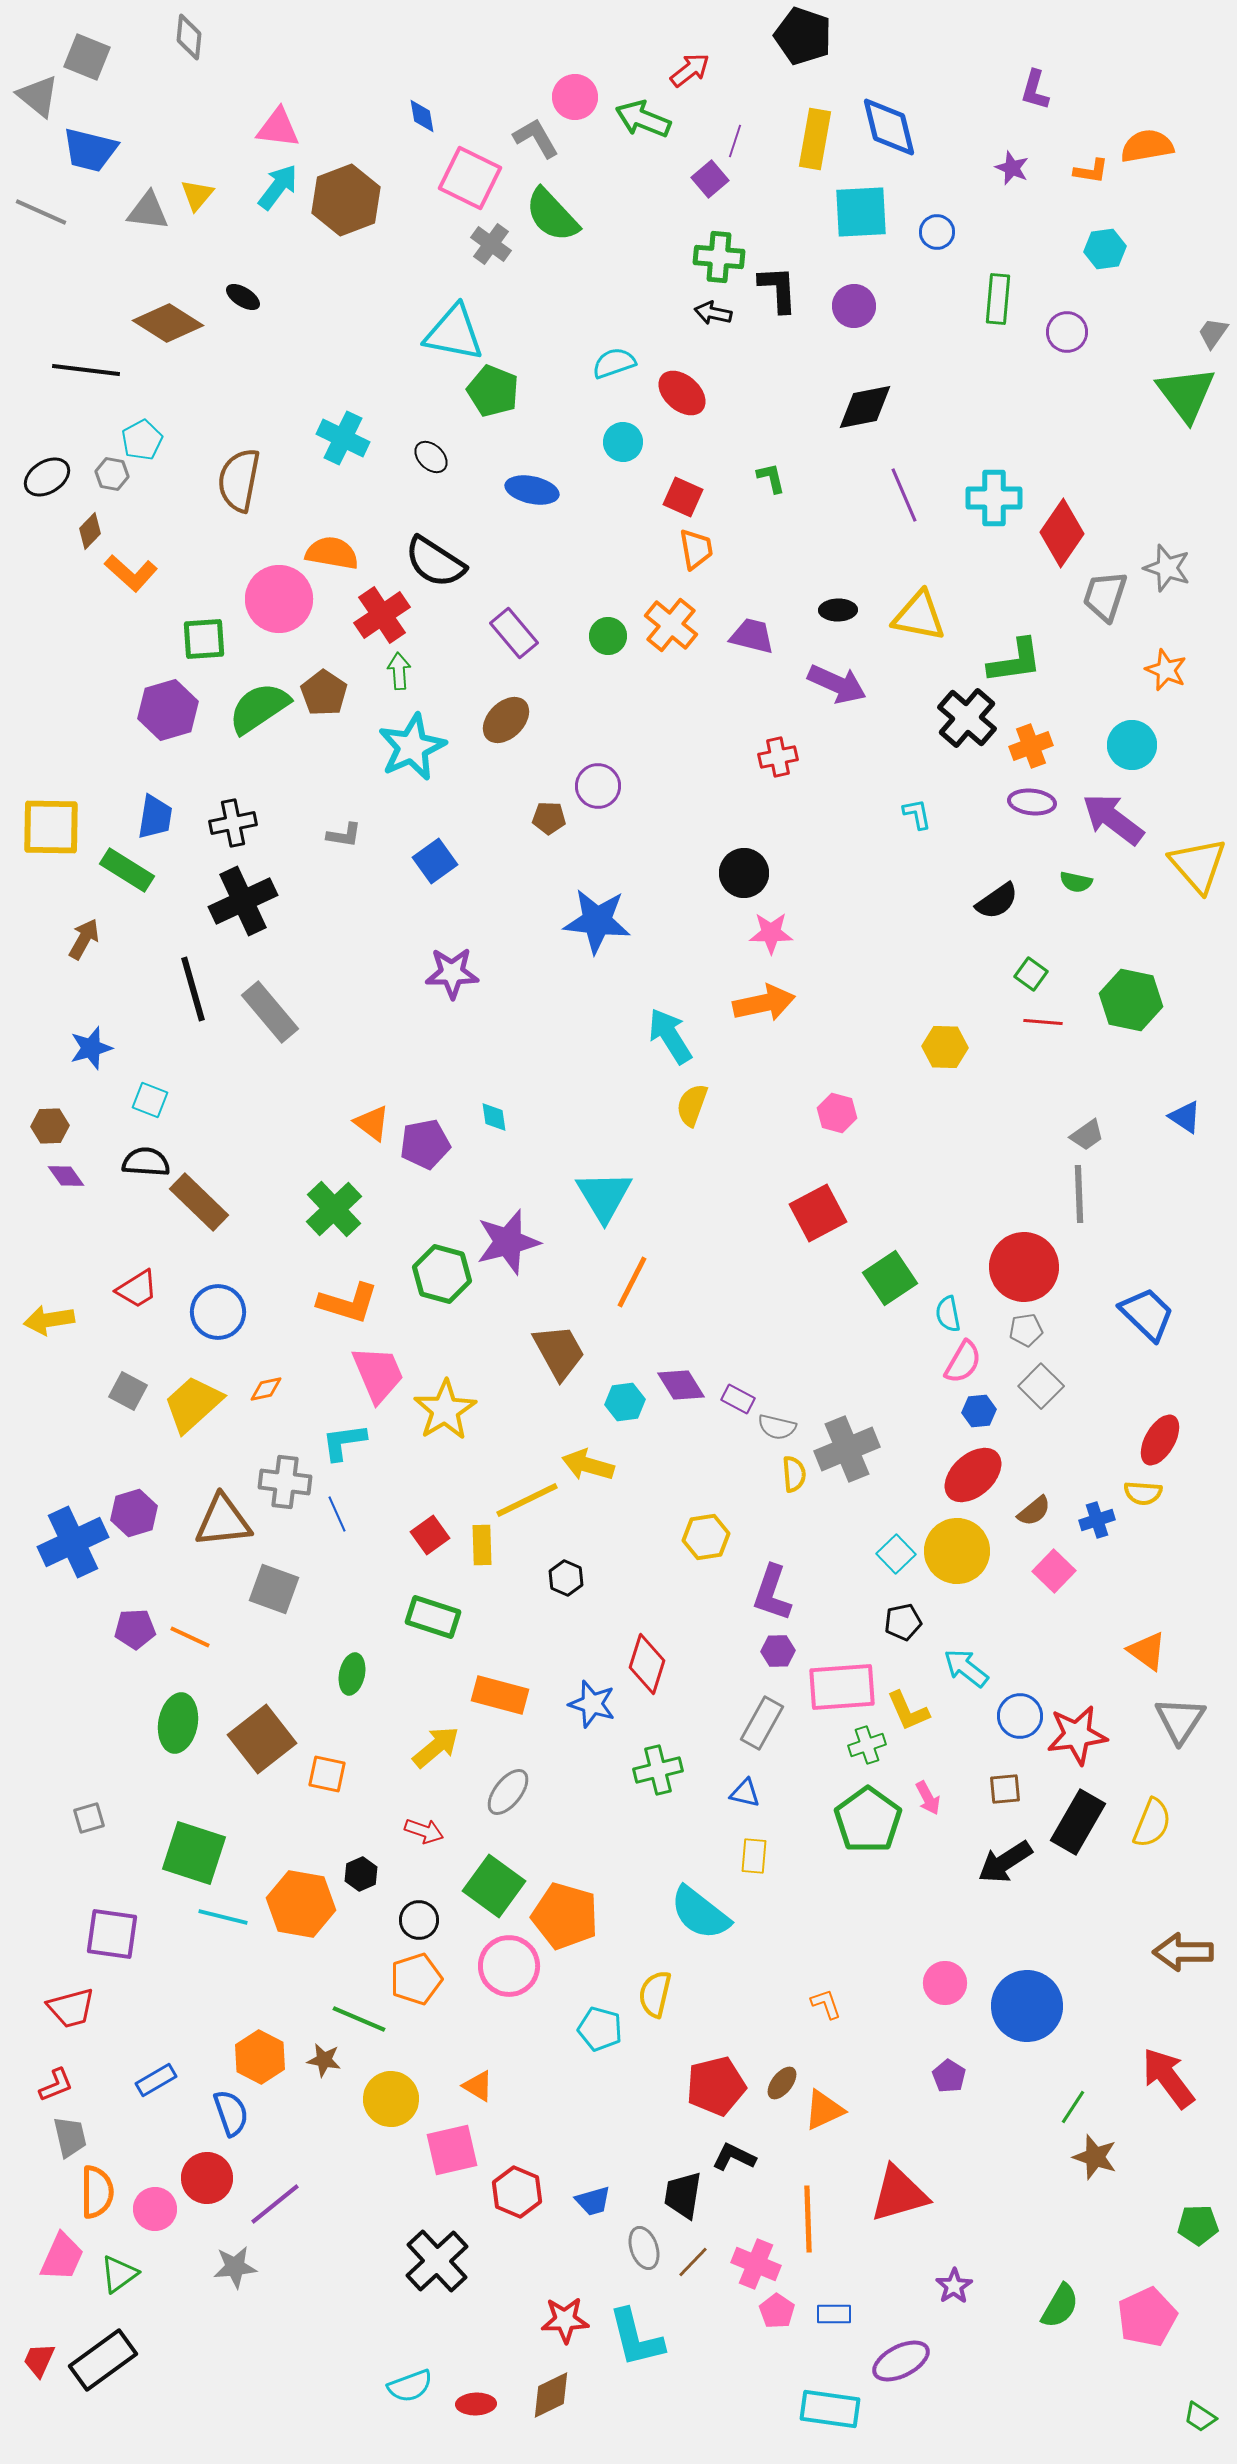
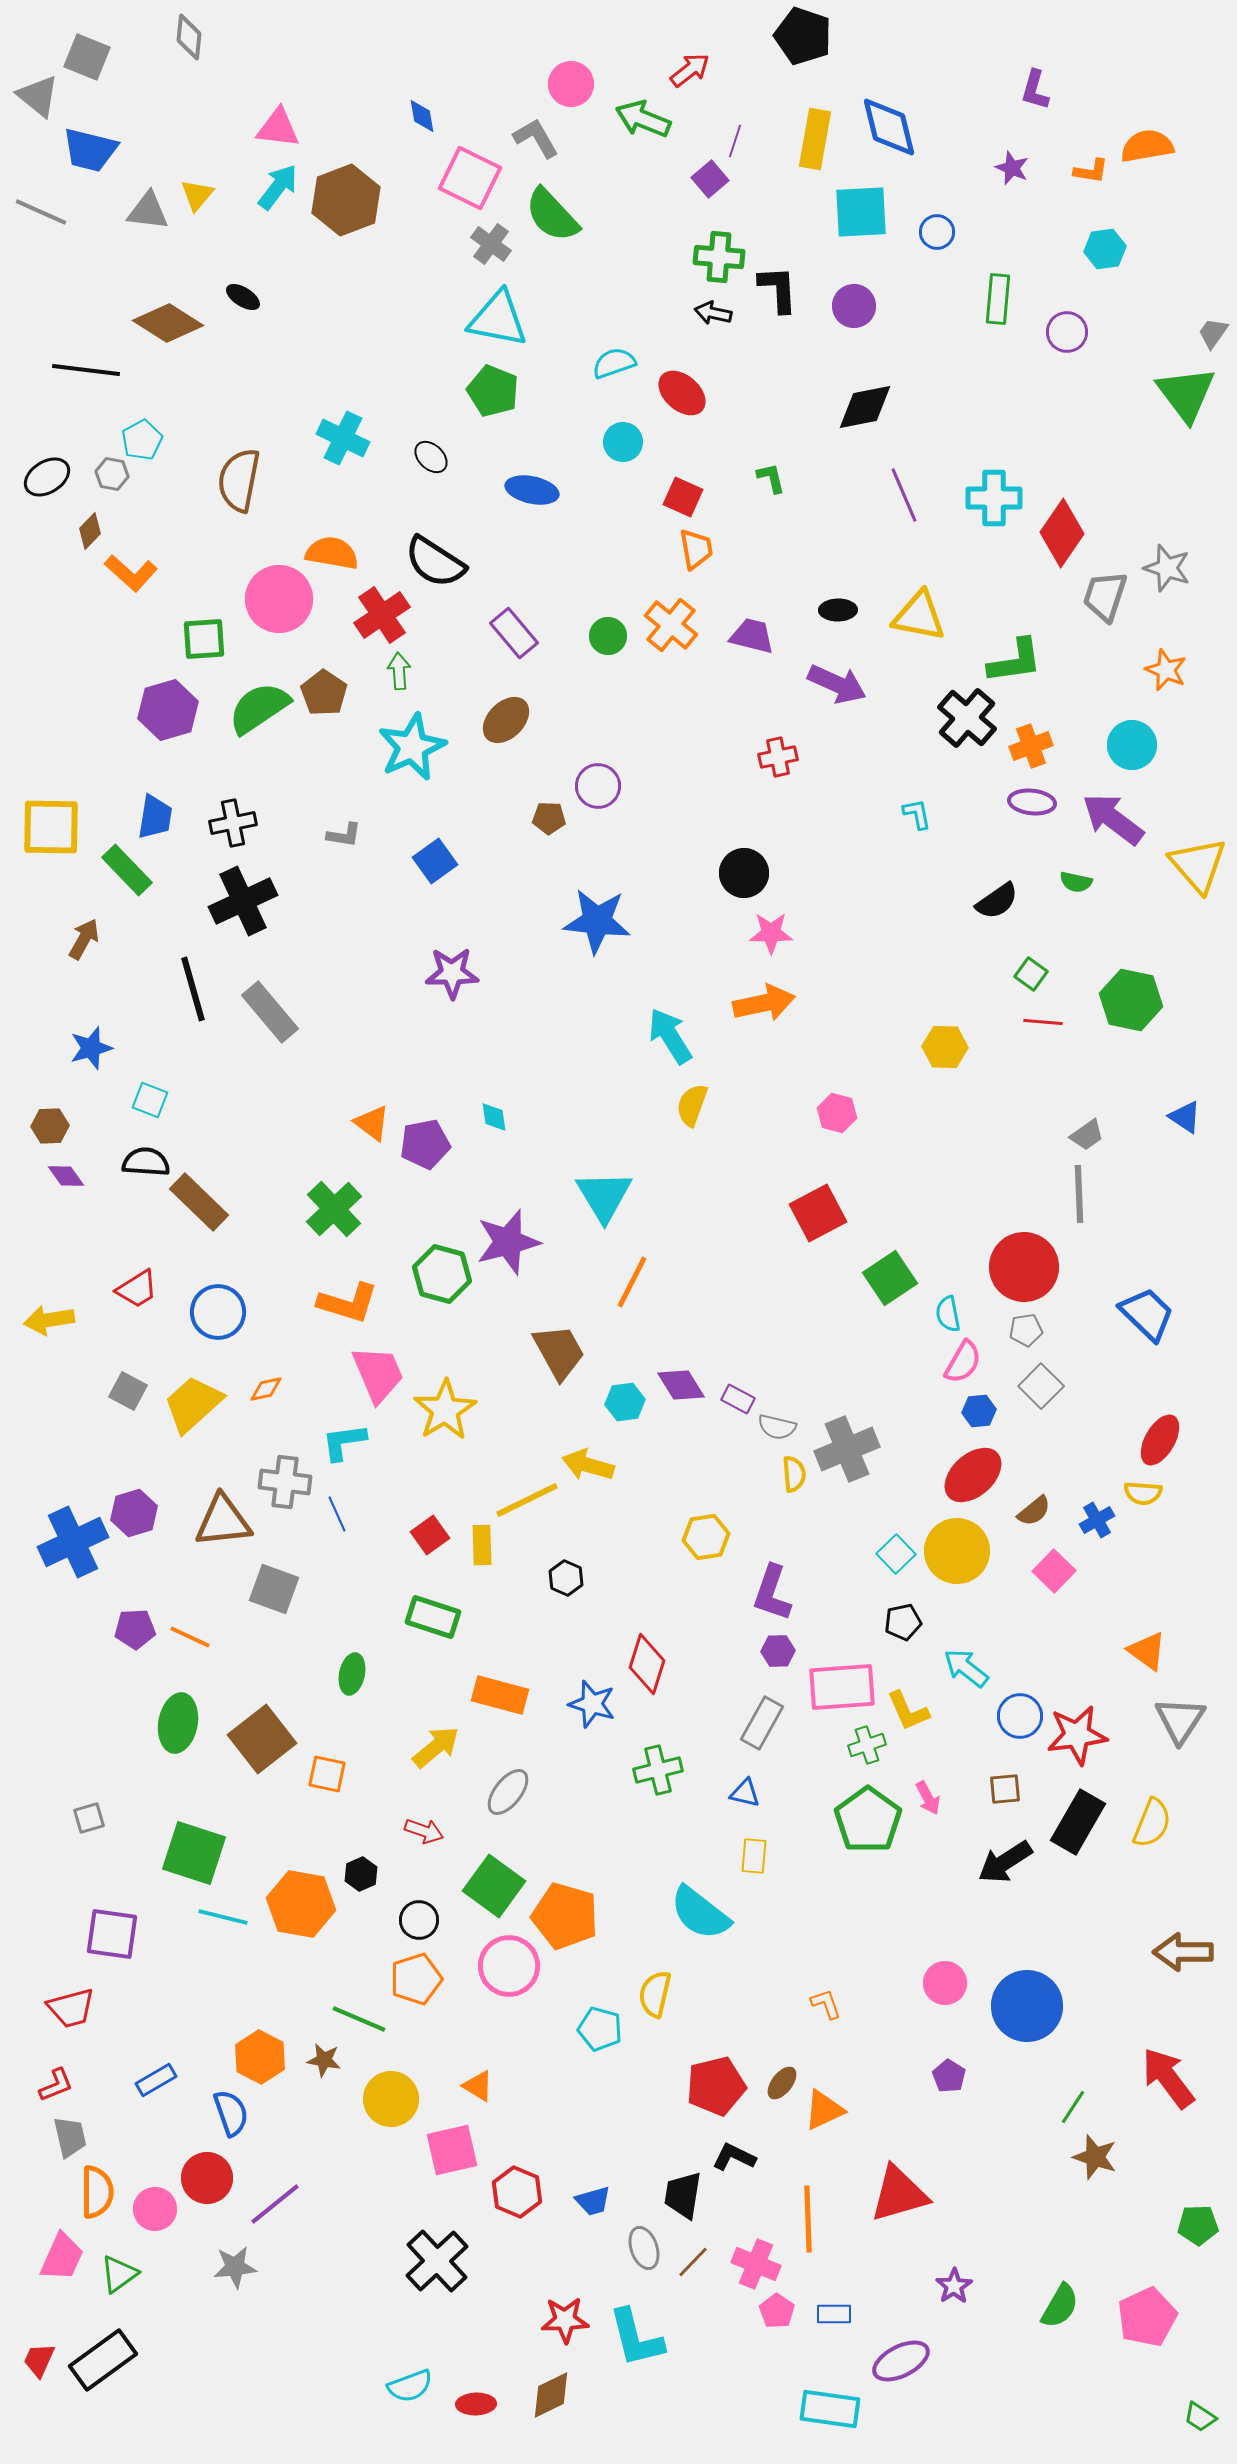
pink circle at (575, 97): moved 4 px left, 13 px up
cyan triangle at (454, 333): moved 44 px right, 14 px up
green rectangle at (127, 870): rotated 14 degrees clockwise
blue cross at (1097, 1520): rotated 12 degrees counterclockwise
